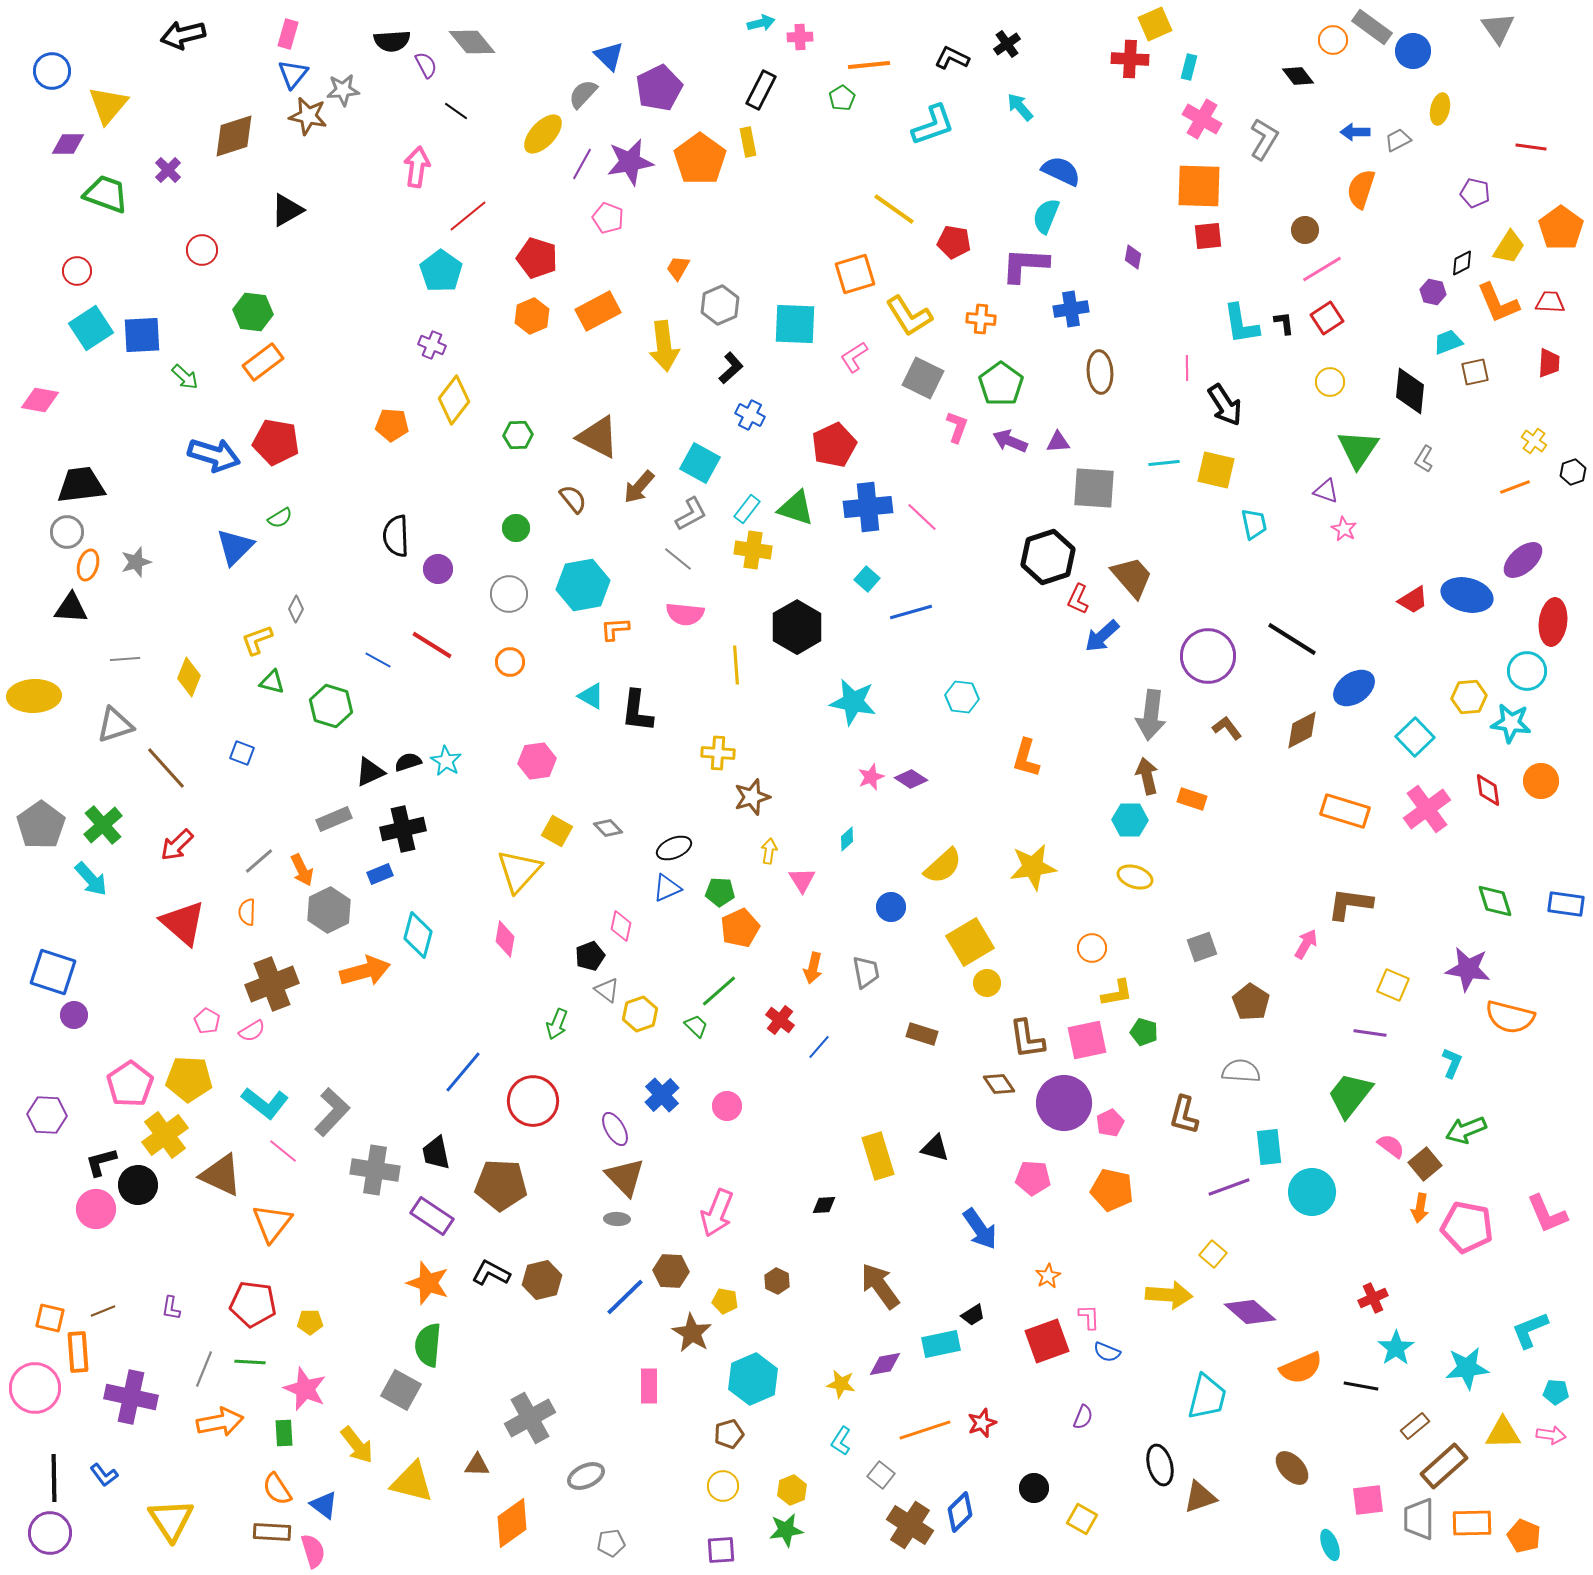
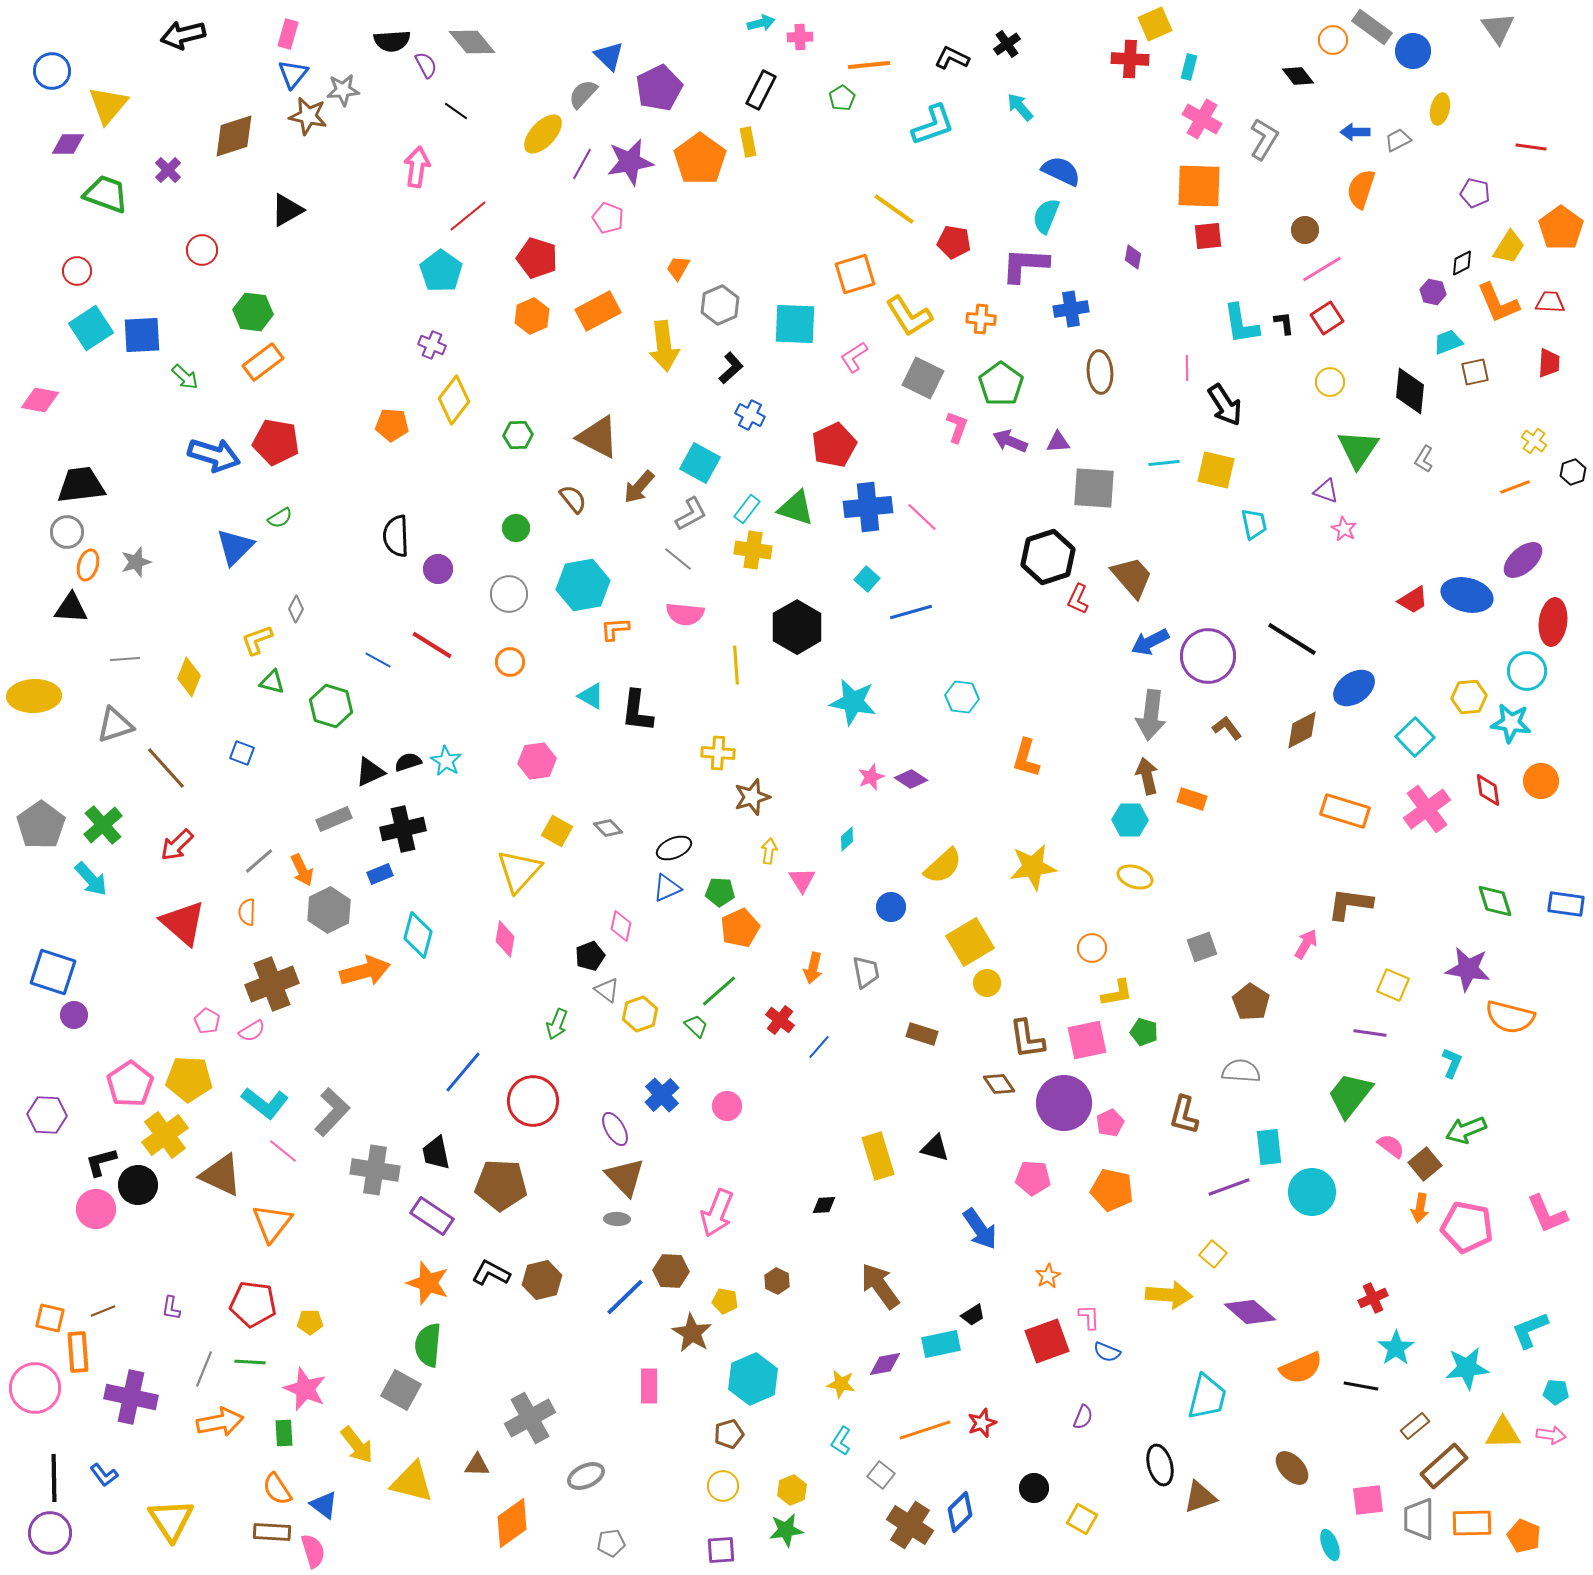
blue arrow at (1102, 636): moved 48 px right, 6 px down; rotated 15 degrees clockwise
